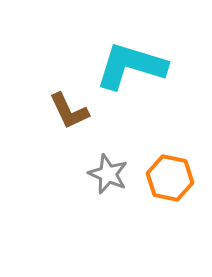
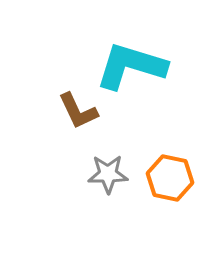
brown L-shape: moved 9 px right
gray star: rotated 24 degrees counterclockwise
